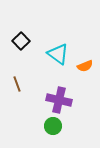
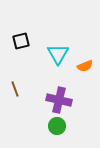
black square: rotated 30 degrees clockwise
cyan triangle: rotated 25 degrees clockwise
brown line: moved 2 px left, 5 px down
green circle: moved 4 px right
